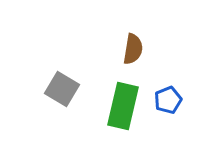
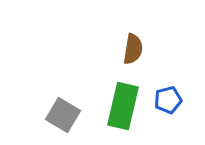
gray square: moved 1 px right, 26 px down
blue pentagon: rotated 8 degrees clockwise
